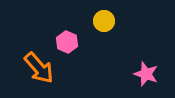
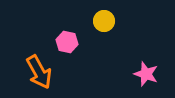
pink hexagon: rotated 10 degrees counterclockwise
orange arrow: moved 4 px down; rotated 12 degrees clockwise
